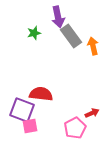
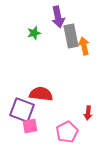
gray rectangle: rotated 25 degrees clockwise
orange arrow: moved 9 px left
red arrow: moved 4 px left; rotated 120 degrees clockwise
pink pentagon: moved 8 px left, 4 px down
